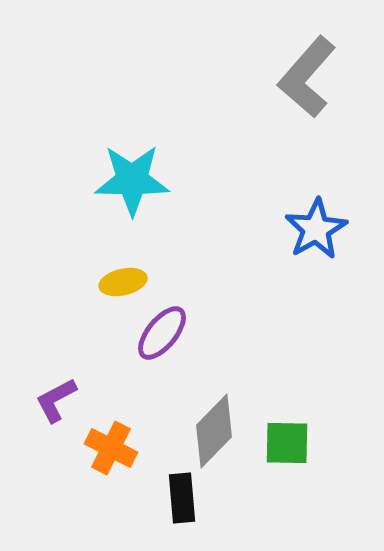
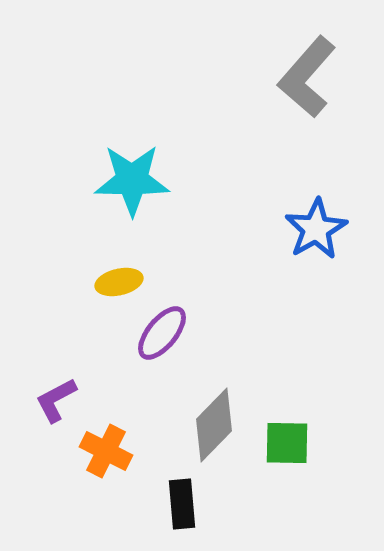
yellow ellipse: moved 4 px left
gray diamond: moved 6 px up
orange cross: moved 5 px left, 3 px down
black rectangle: moved 6 px down
